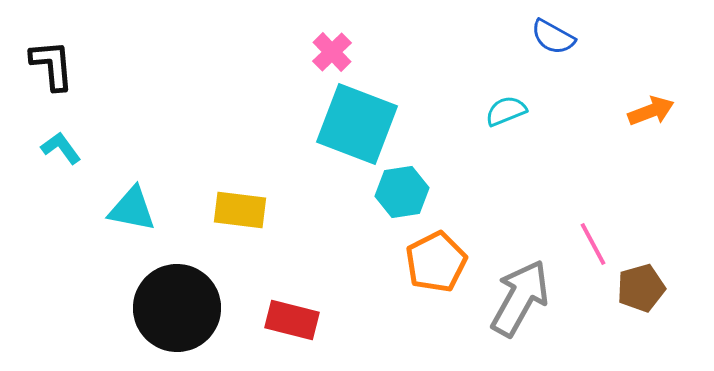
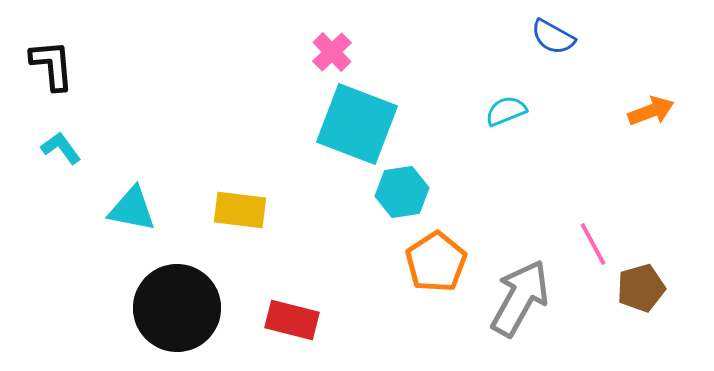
orange pentagon: rotated 6 degrees counterclockwise
